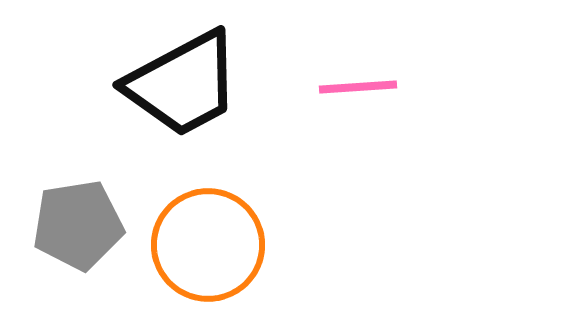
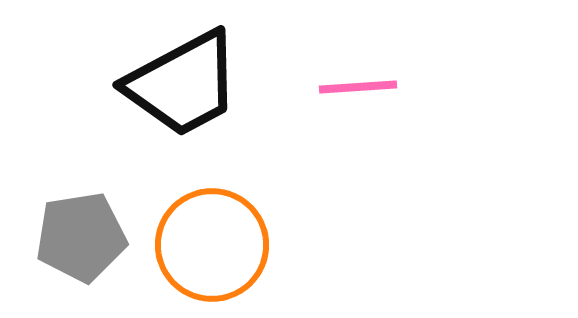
gray pentagon: moved 3 px right, 12 px down
orange circle: moved 4 px right
